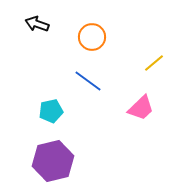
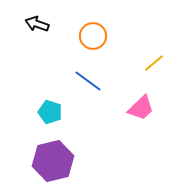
orange circle: moved 1 px right, 1 px up
cyan pentagon: moved 1 px left, 1 px down; rotated 30 degrees clockwise
